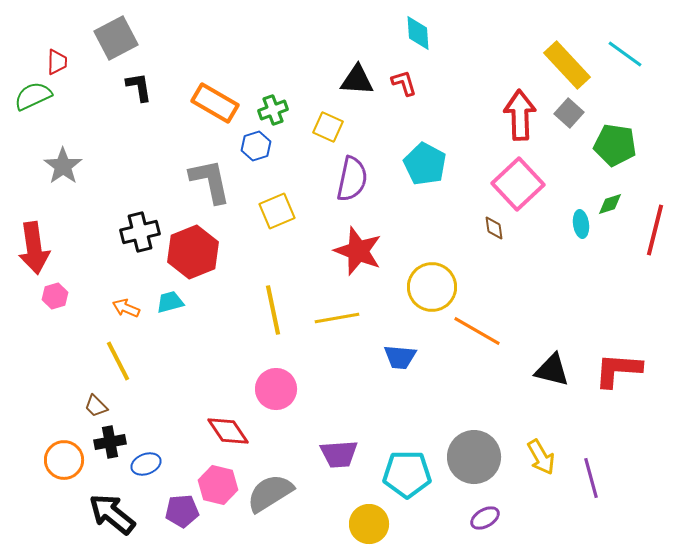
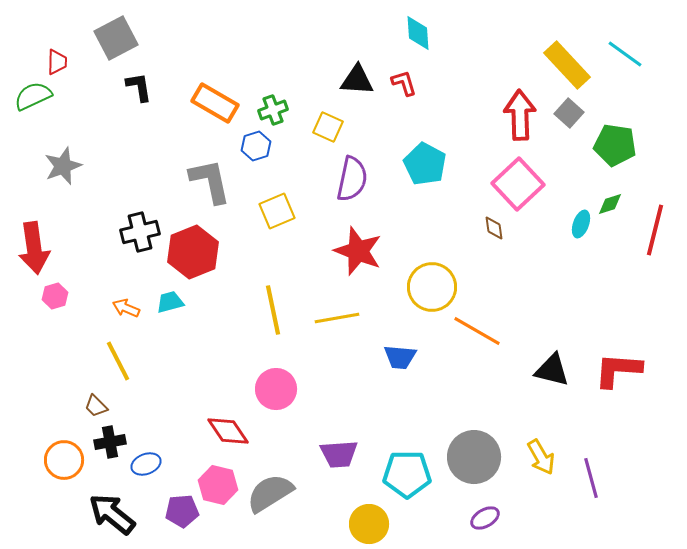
gray star at (63, 166): rotated 15 degrees clockwise
cyan ellipse at (581, 224): rotated 28 degrees clockwise
